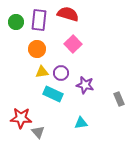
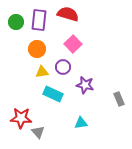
purple circle: moved 2 px right, 6 px up
